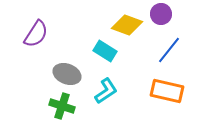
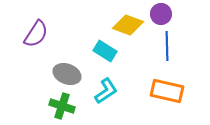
yellow diamond: moved 1 px right
blue line: moved 2 px left, 4 px up; rotated 40 degrees counterclockwise
